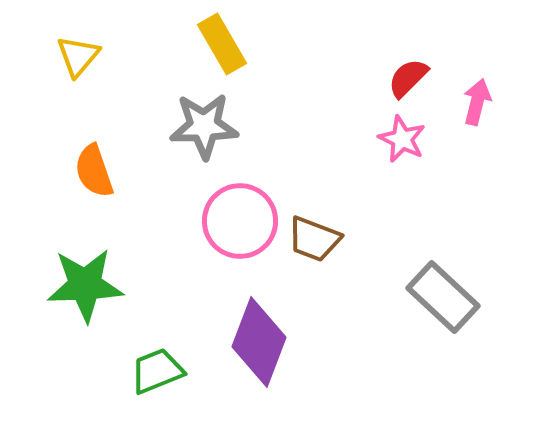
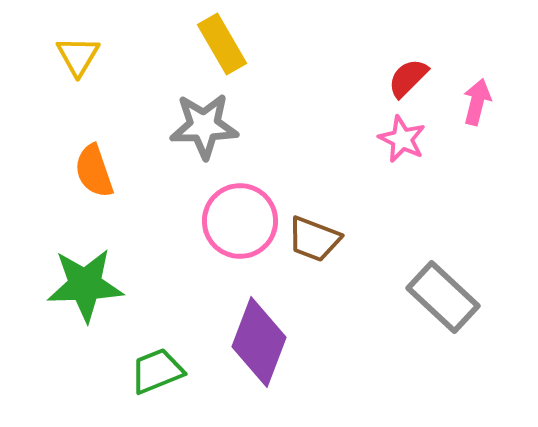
yellow triangle: rotated 9 degrees counterclockwise
